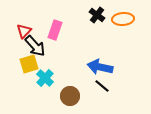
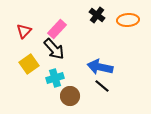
orange ellipse: moved 5 px right, 1 px down
pink rectangle: moved 2 px right, 1 px up; rotated 24 degrees clockwise
black arrow: moved 19 px right, 3 px down
yellow square: rotated 18 degrees counterclockwise
cyan cross: moved 10 px right; rotated 30 degrees clockwise
